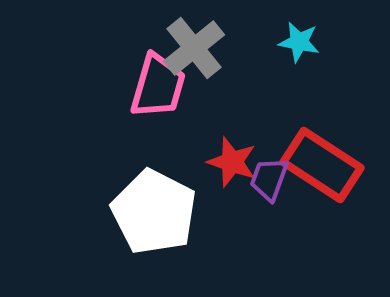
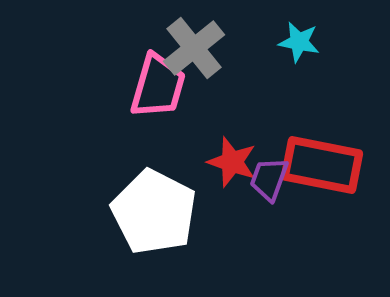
red rectangle: rotated 22 degrees counterclockwise
